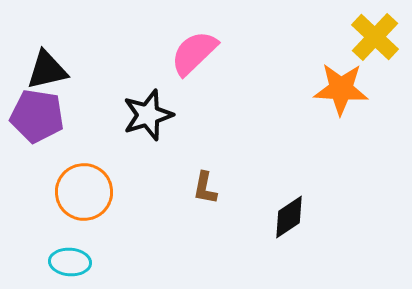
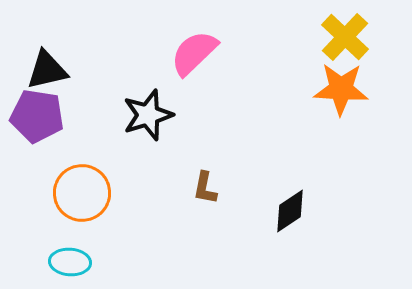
yellow cross: moved 30 px left
orange circle: moved 2 px left, 1 px down
black diamond: moved 1 px right, 6 px up
